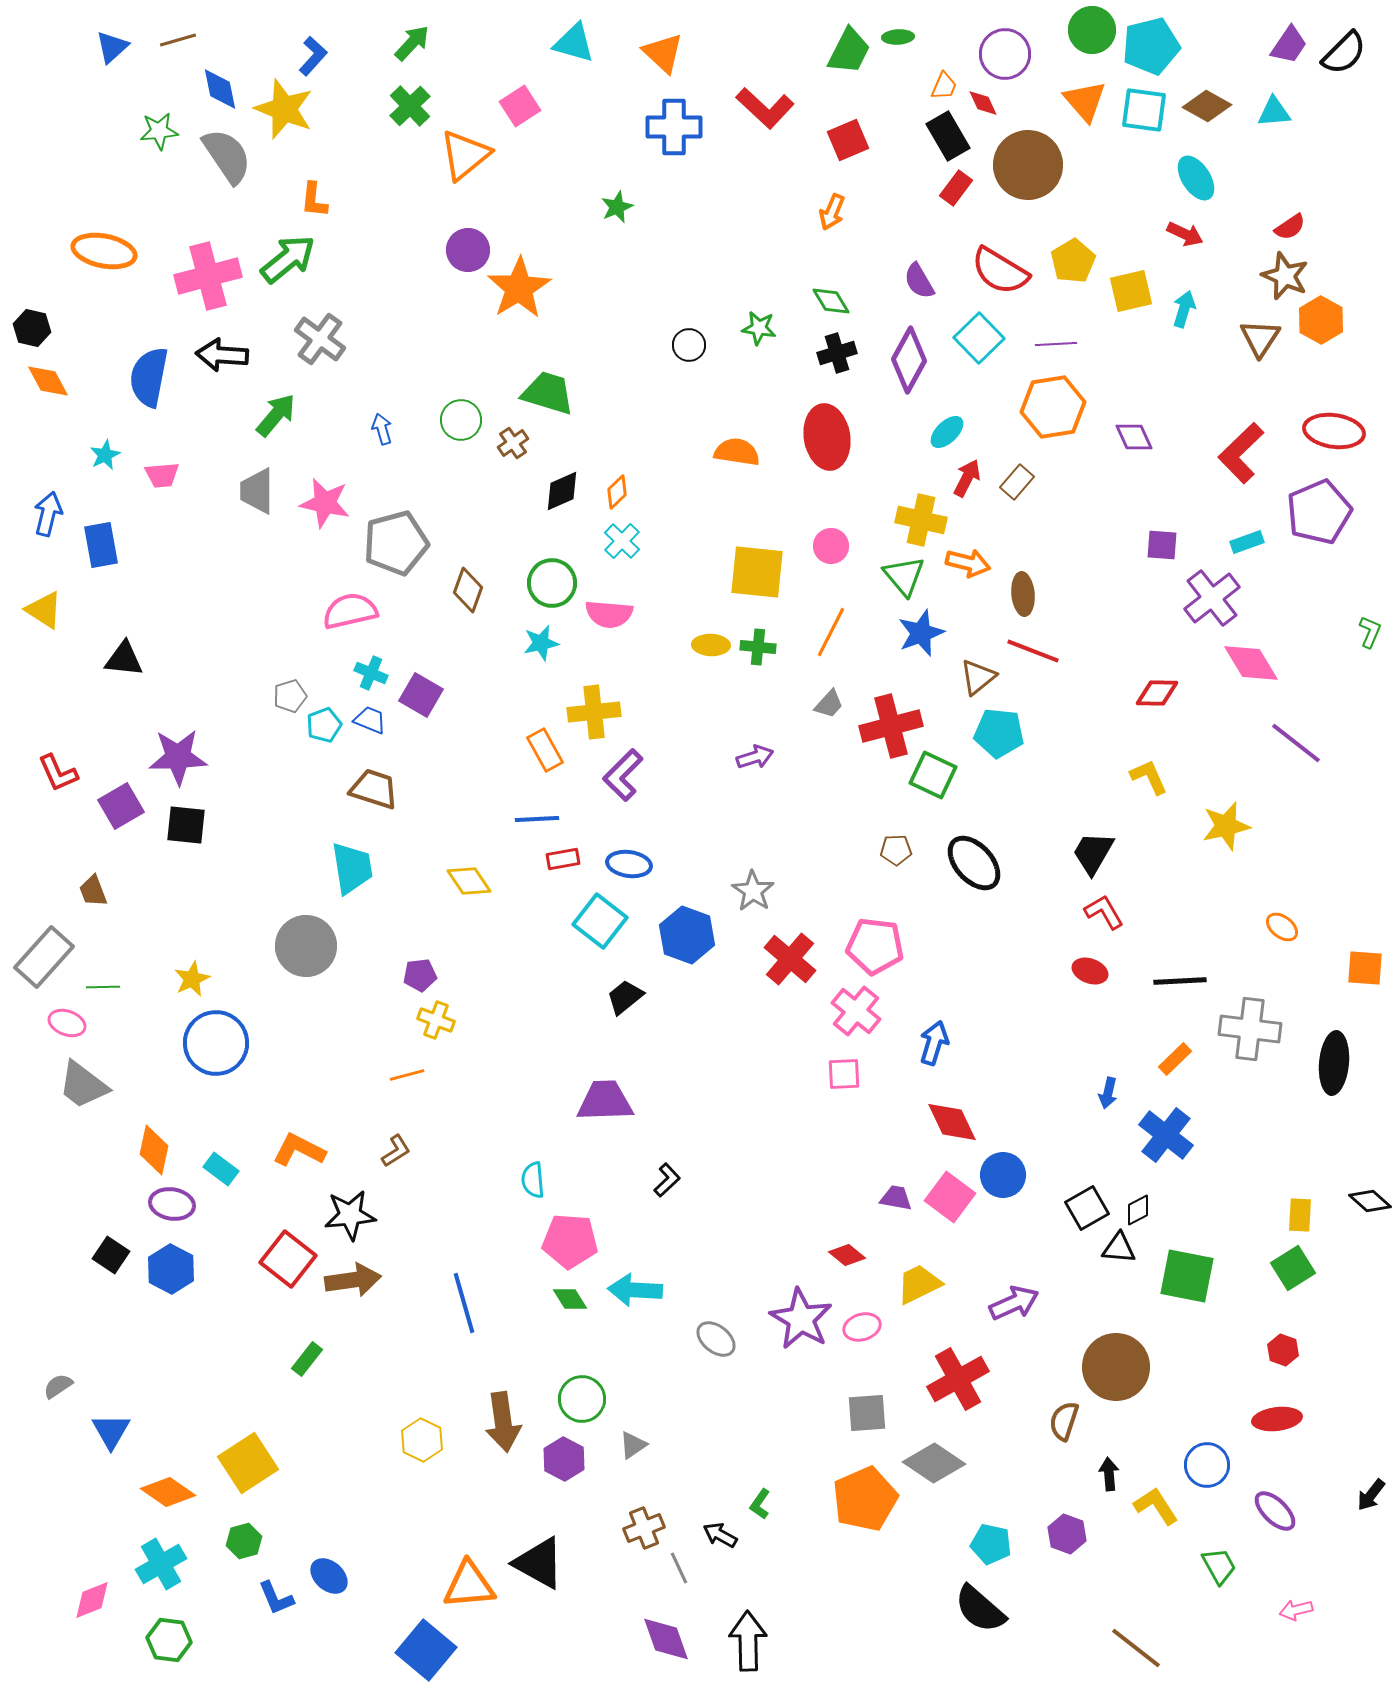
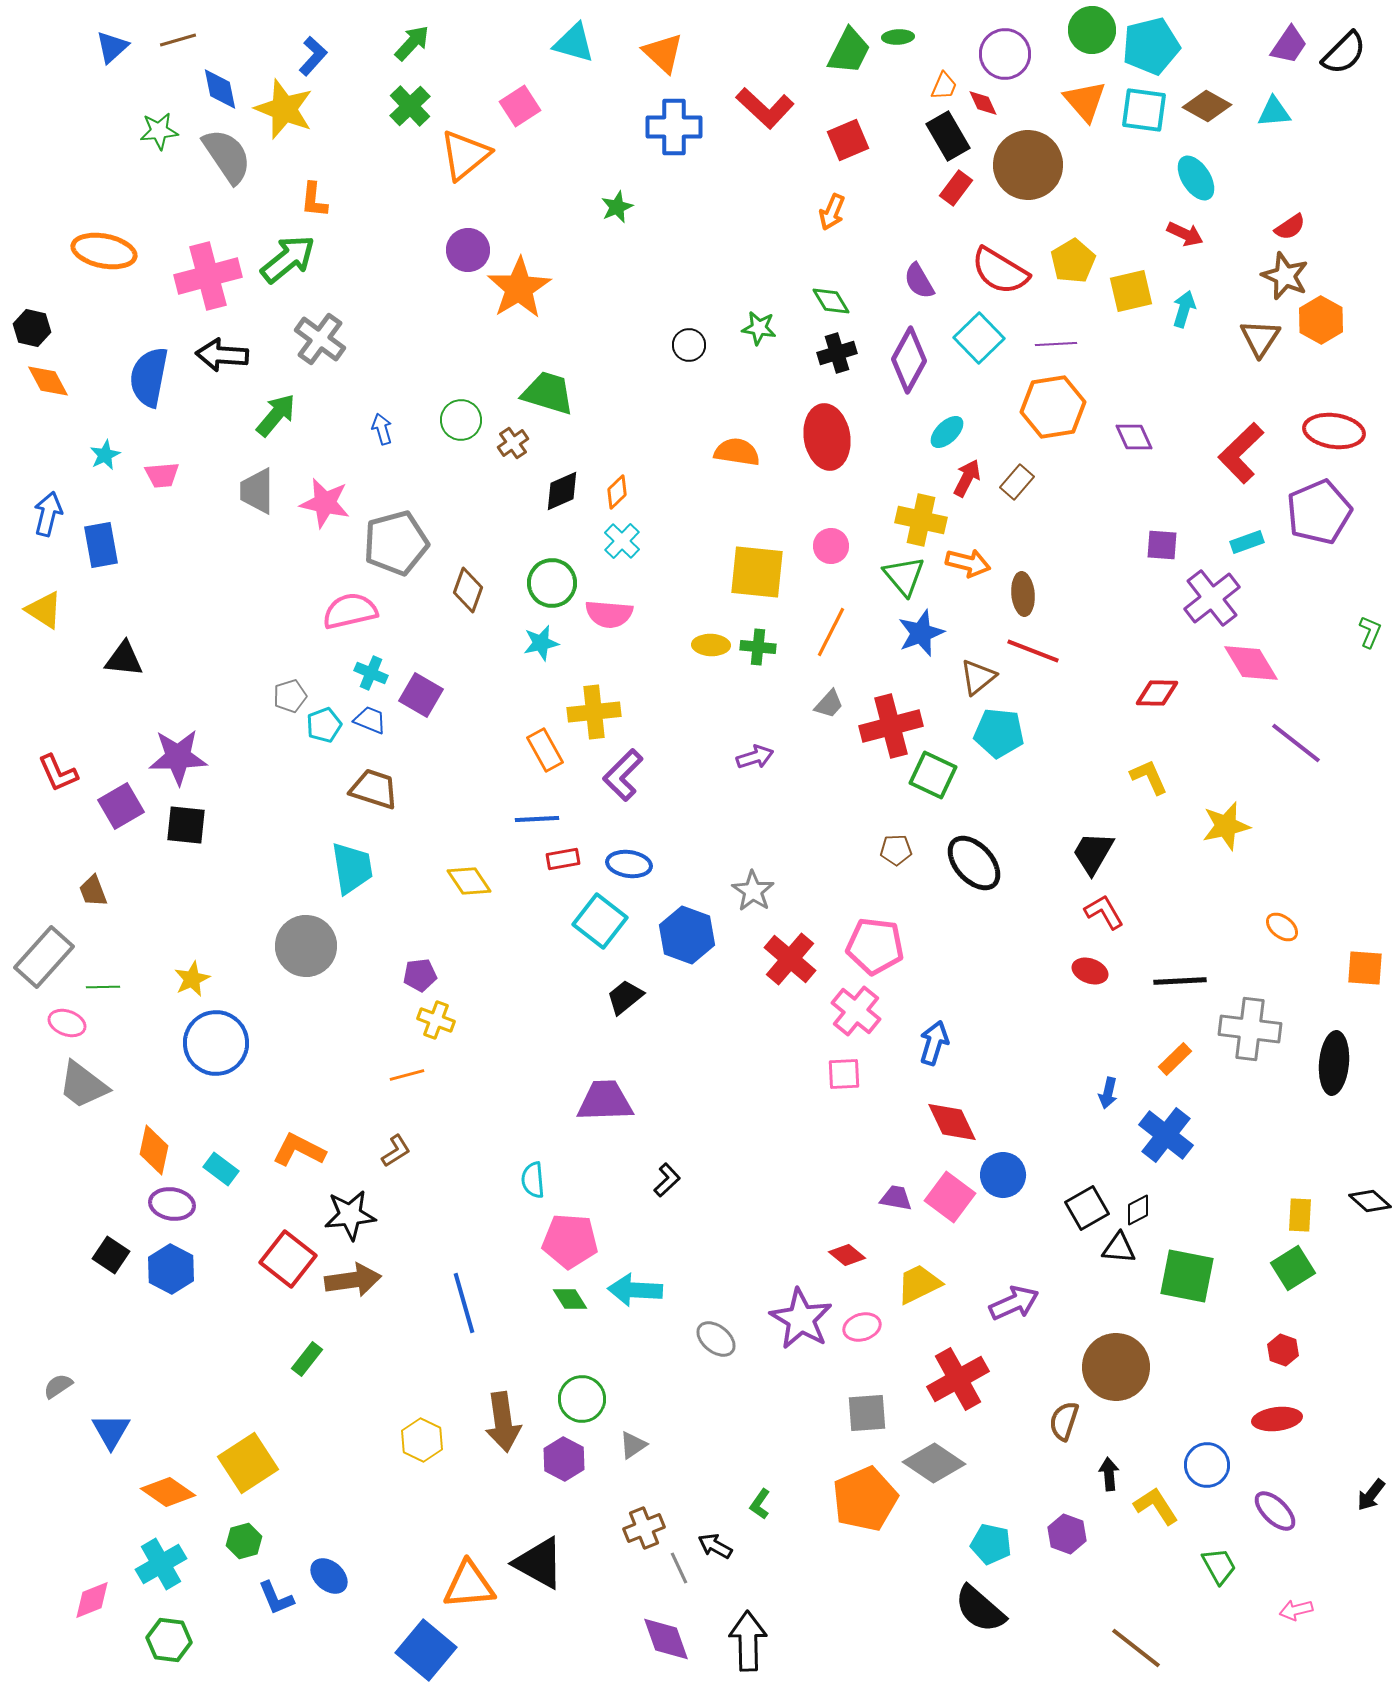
black arrow at (720, 1535): moved 5 px left, 11 px down
